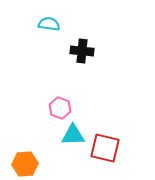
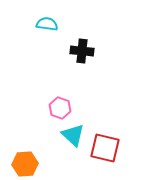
cyan semicircle: moved 2 px left
cyan triangle: rotated 45 degrees clockwise
